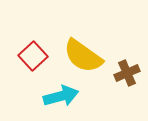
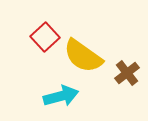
red square: moved 12 px right, 19 px up
brown cross: rotated 15 degrees counterclockwise
